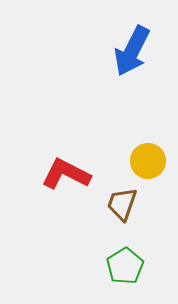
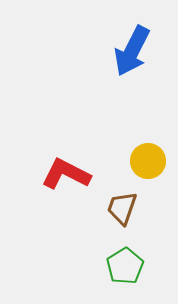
brown trapezoid: moved 4 px down
